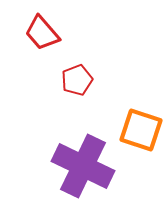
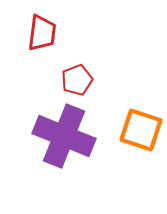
red trapezoid: rotated 132 degrees counterclockwise
purple cross: moved 19 px left, 30 px up; rotated 4 degrees counterclockwise
